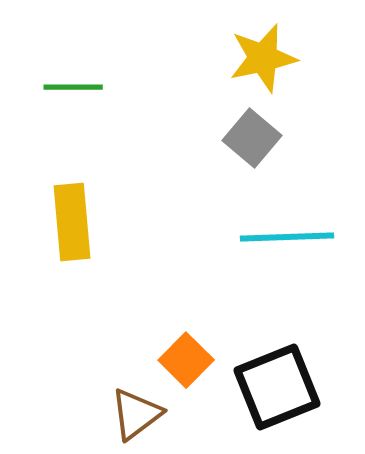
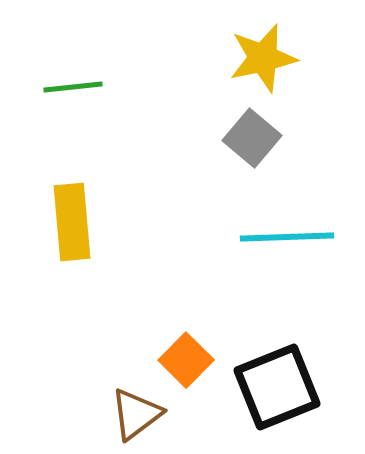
green line: rotated 6 degrees counterclockwise
